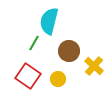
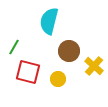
green line: moved 20 px left, 4 px down
red square: moved 4 px up; rotated 20 degrees counterclockwise
